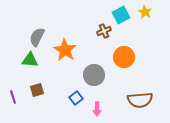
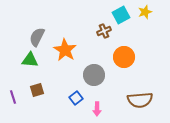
yellow star: rotated 24 degrees clockwise
